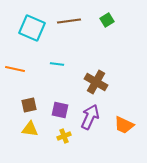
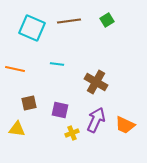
brown square: moved 2 px up
purple arrow: moved 6 px right, 3 px down
orange trapezoid: moved 1 px right
yellow triangle: moved 13 px left
yellow cross: moved 8 px right, 3 px up
